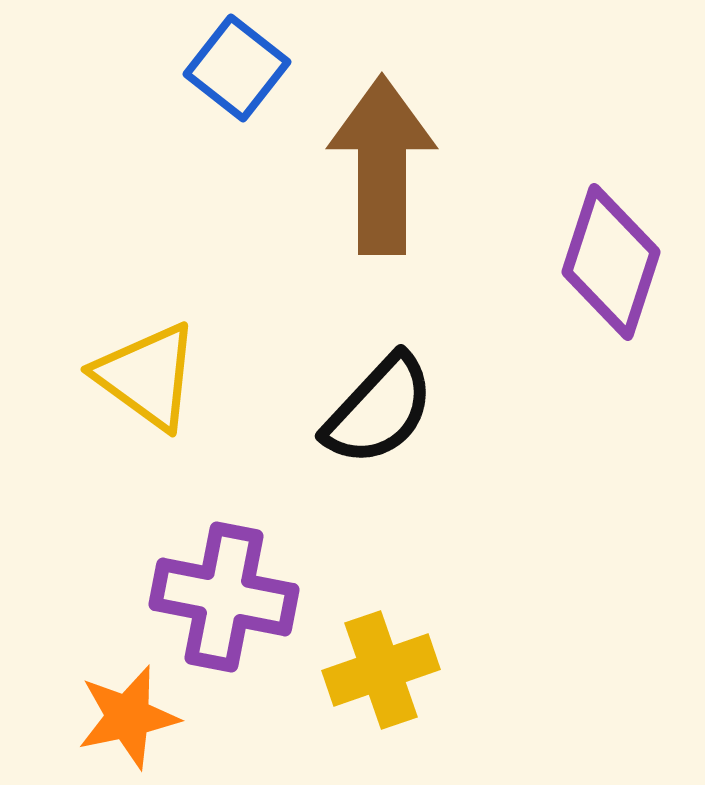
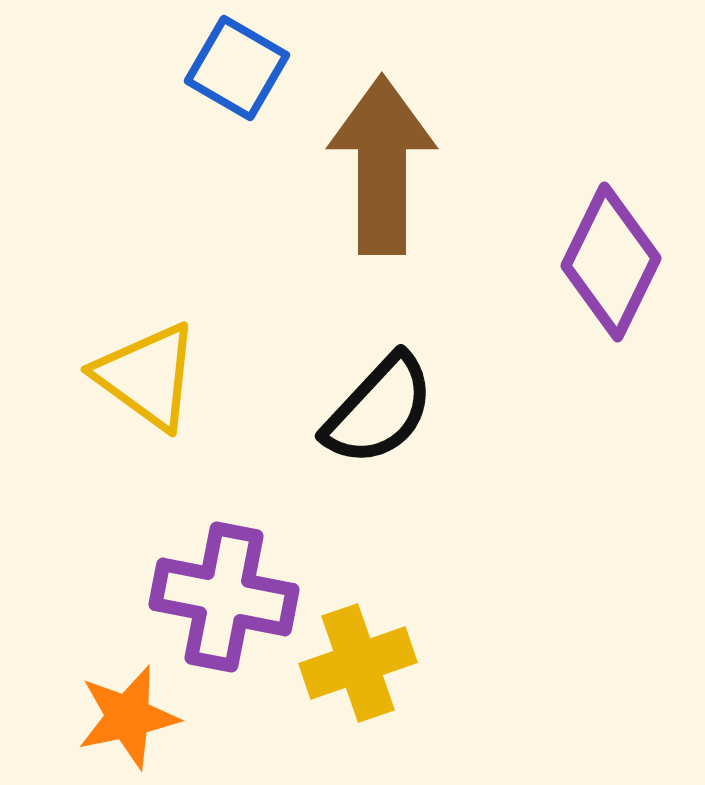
blue square: rotated 8 degrees counterclockwise
purple diamond: rotated 8 degrees clockwise
yellow cross: moved 23 px left, 7 px up
